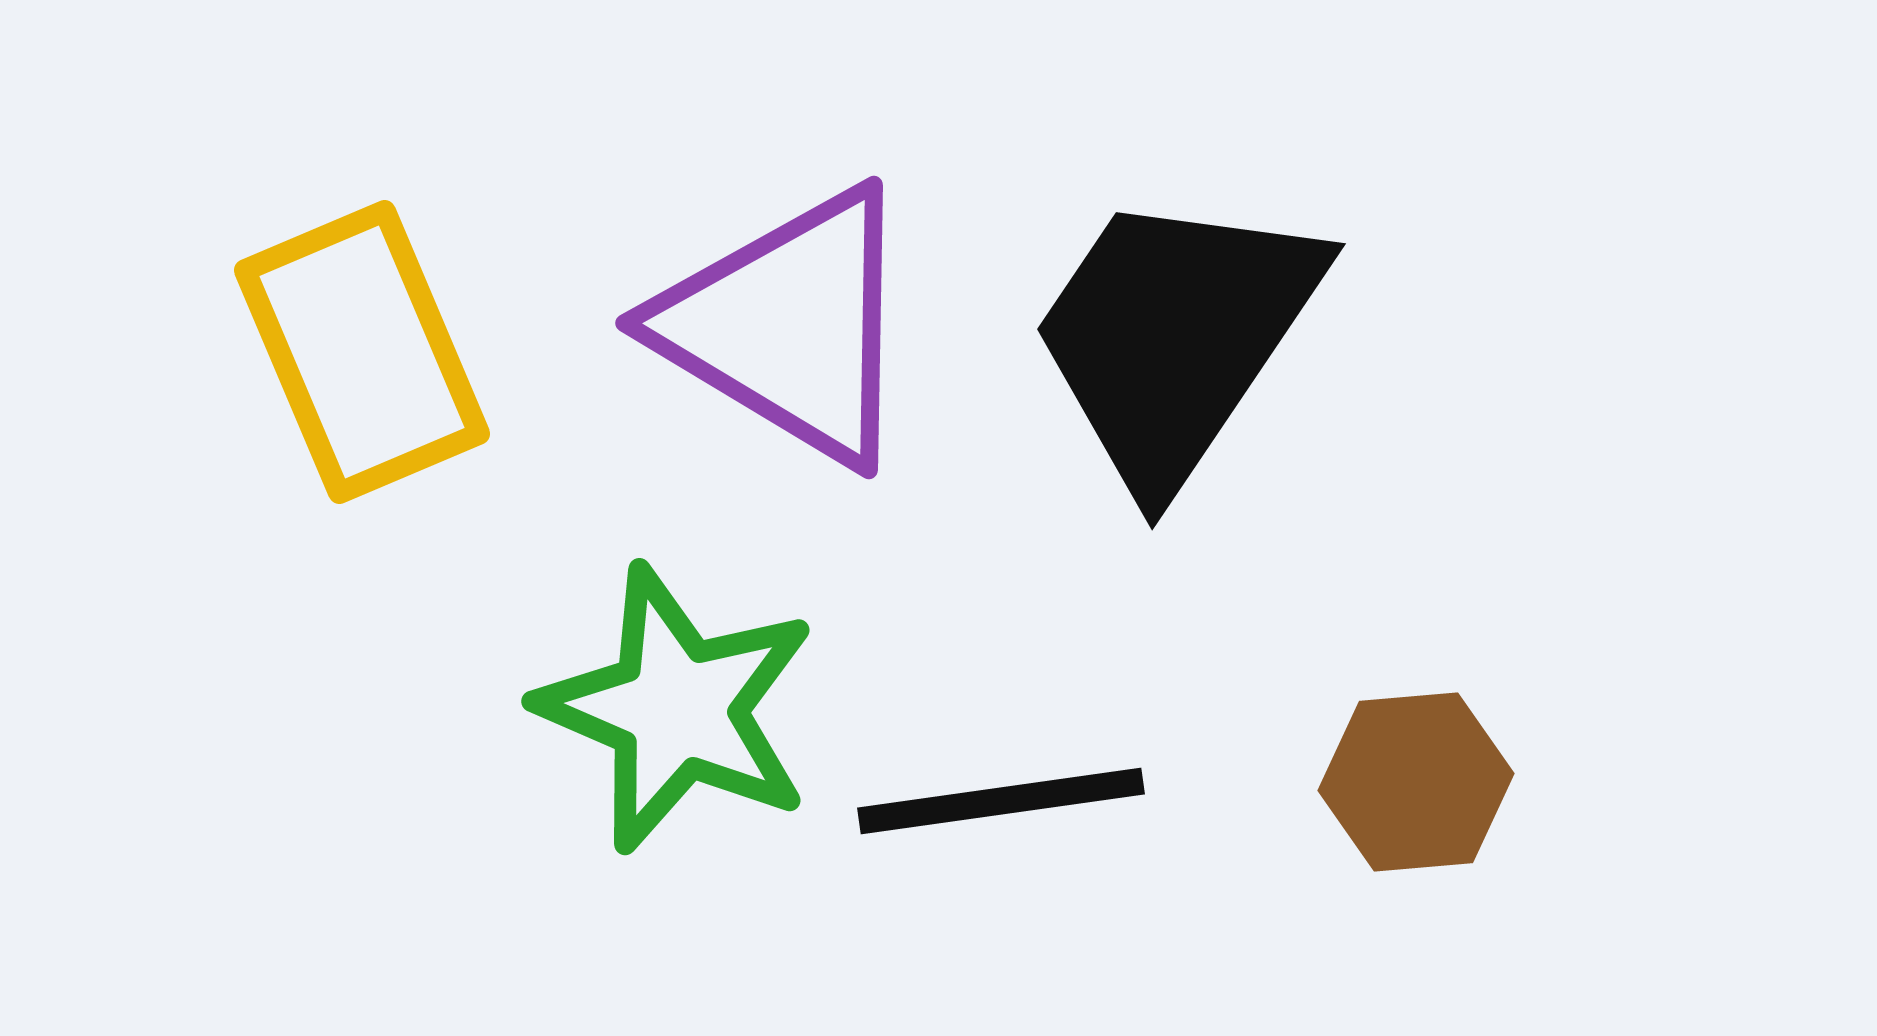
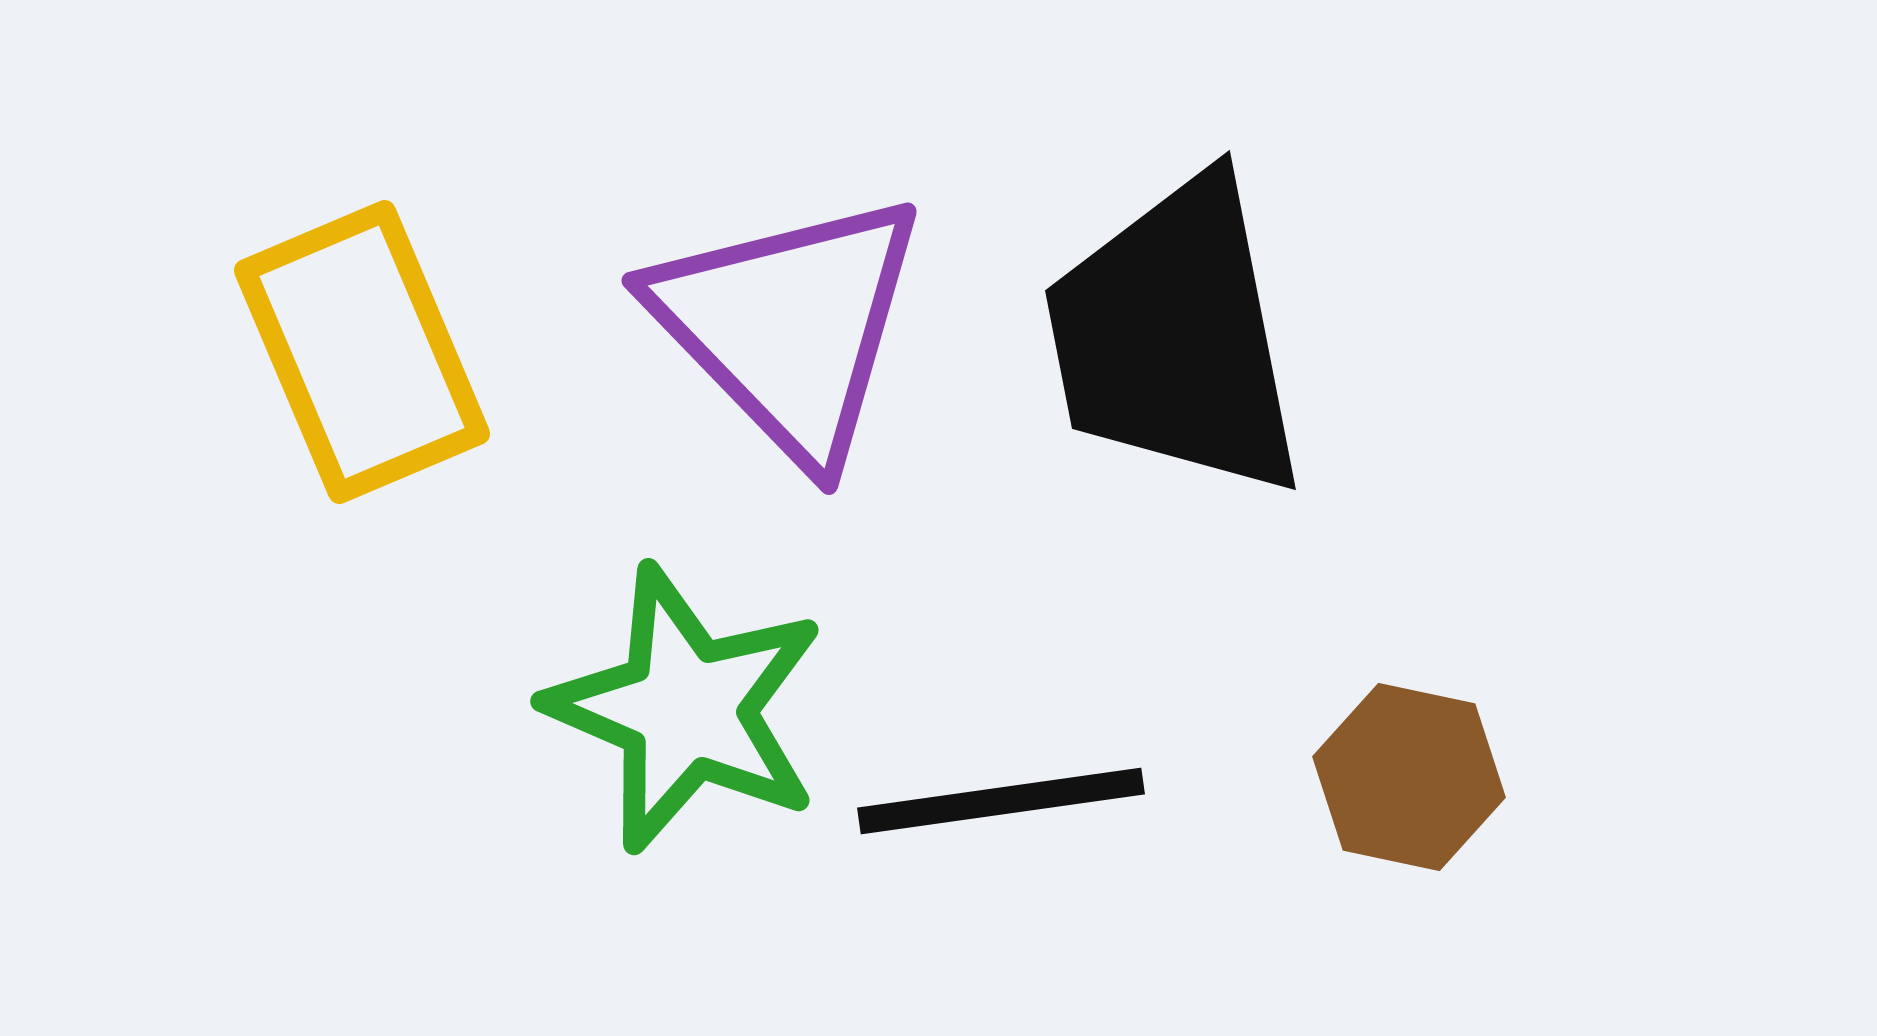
purple triangle: rotated 15 degrees clockwise
black trapezoid: rotated 45 degrees counterclockwise
green star: moved 9 px right
brown hexagon: moved 7 px left, 5 px up; rotated 17 degrees clockwise
